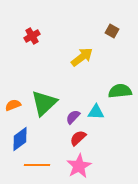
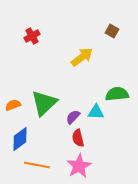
green semicircle: moved 3 px left, 3 px down
red semicircle: rotated 60 degrees counterclockwise
orange line: rotated 10 degrees clockwise
